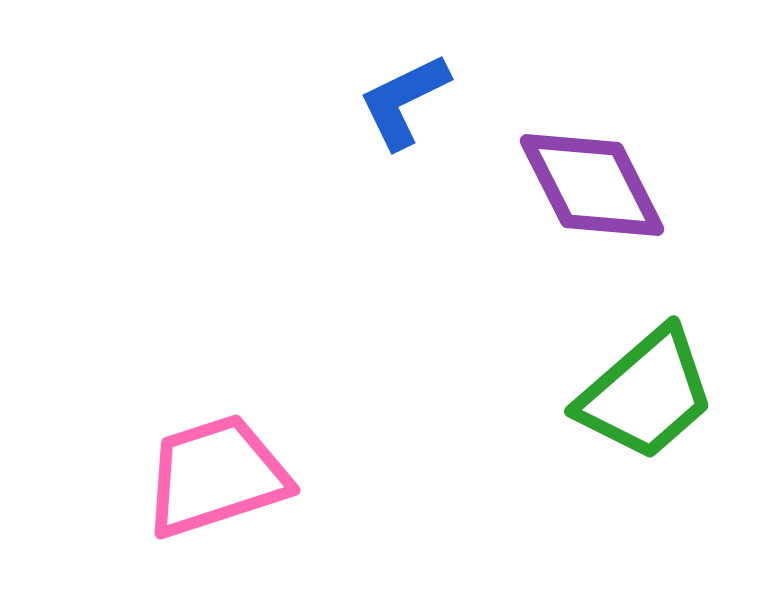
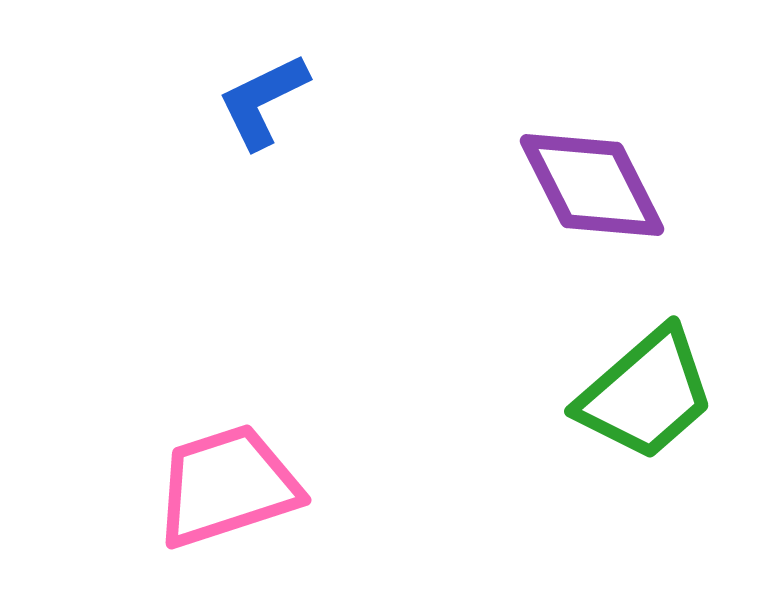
blue L-shape: moved 141 px left
pink trapezoid: moved 11 px right, 10 px down
